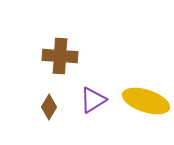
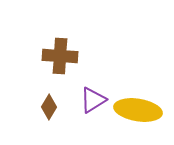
yellow ellipse: moved 8 px left, 9 px down; rotated 9 degrees counterclockwise
